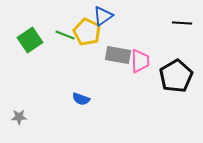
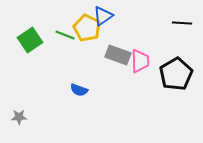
yellow pentagon: moved 4 px up
gray rectangle: rotated 10 degrees clockwise
black pentagon: moved 2 px up
blue semicircle: moved 2 px left, 9 px up
